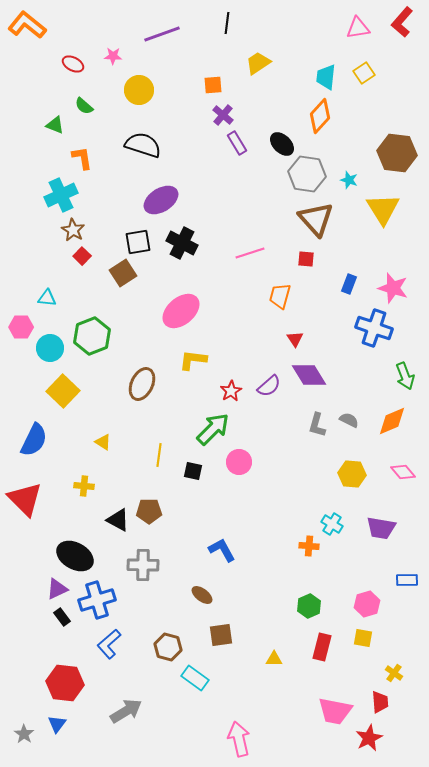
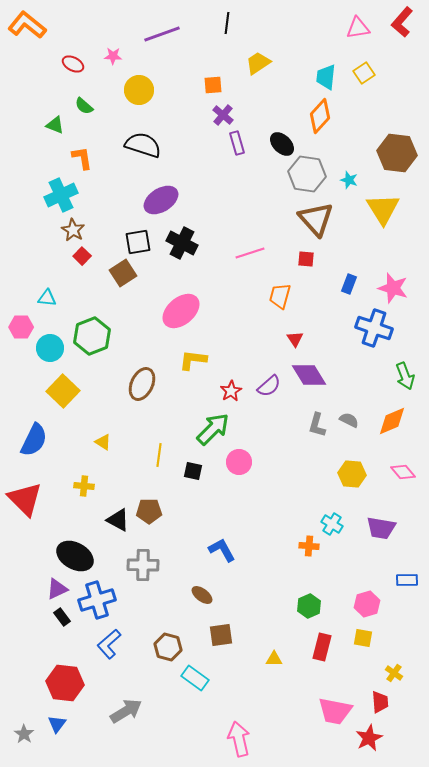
purple rectangle at (237, 143): rotated 15 degrees clockwise
